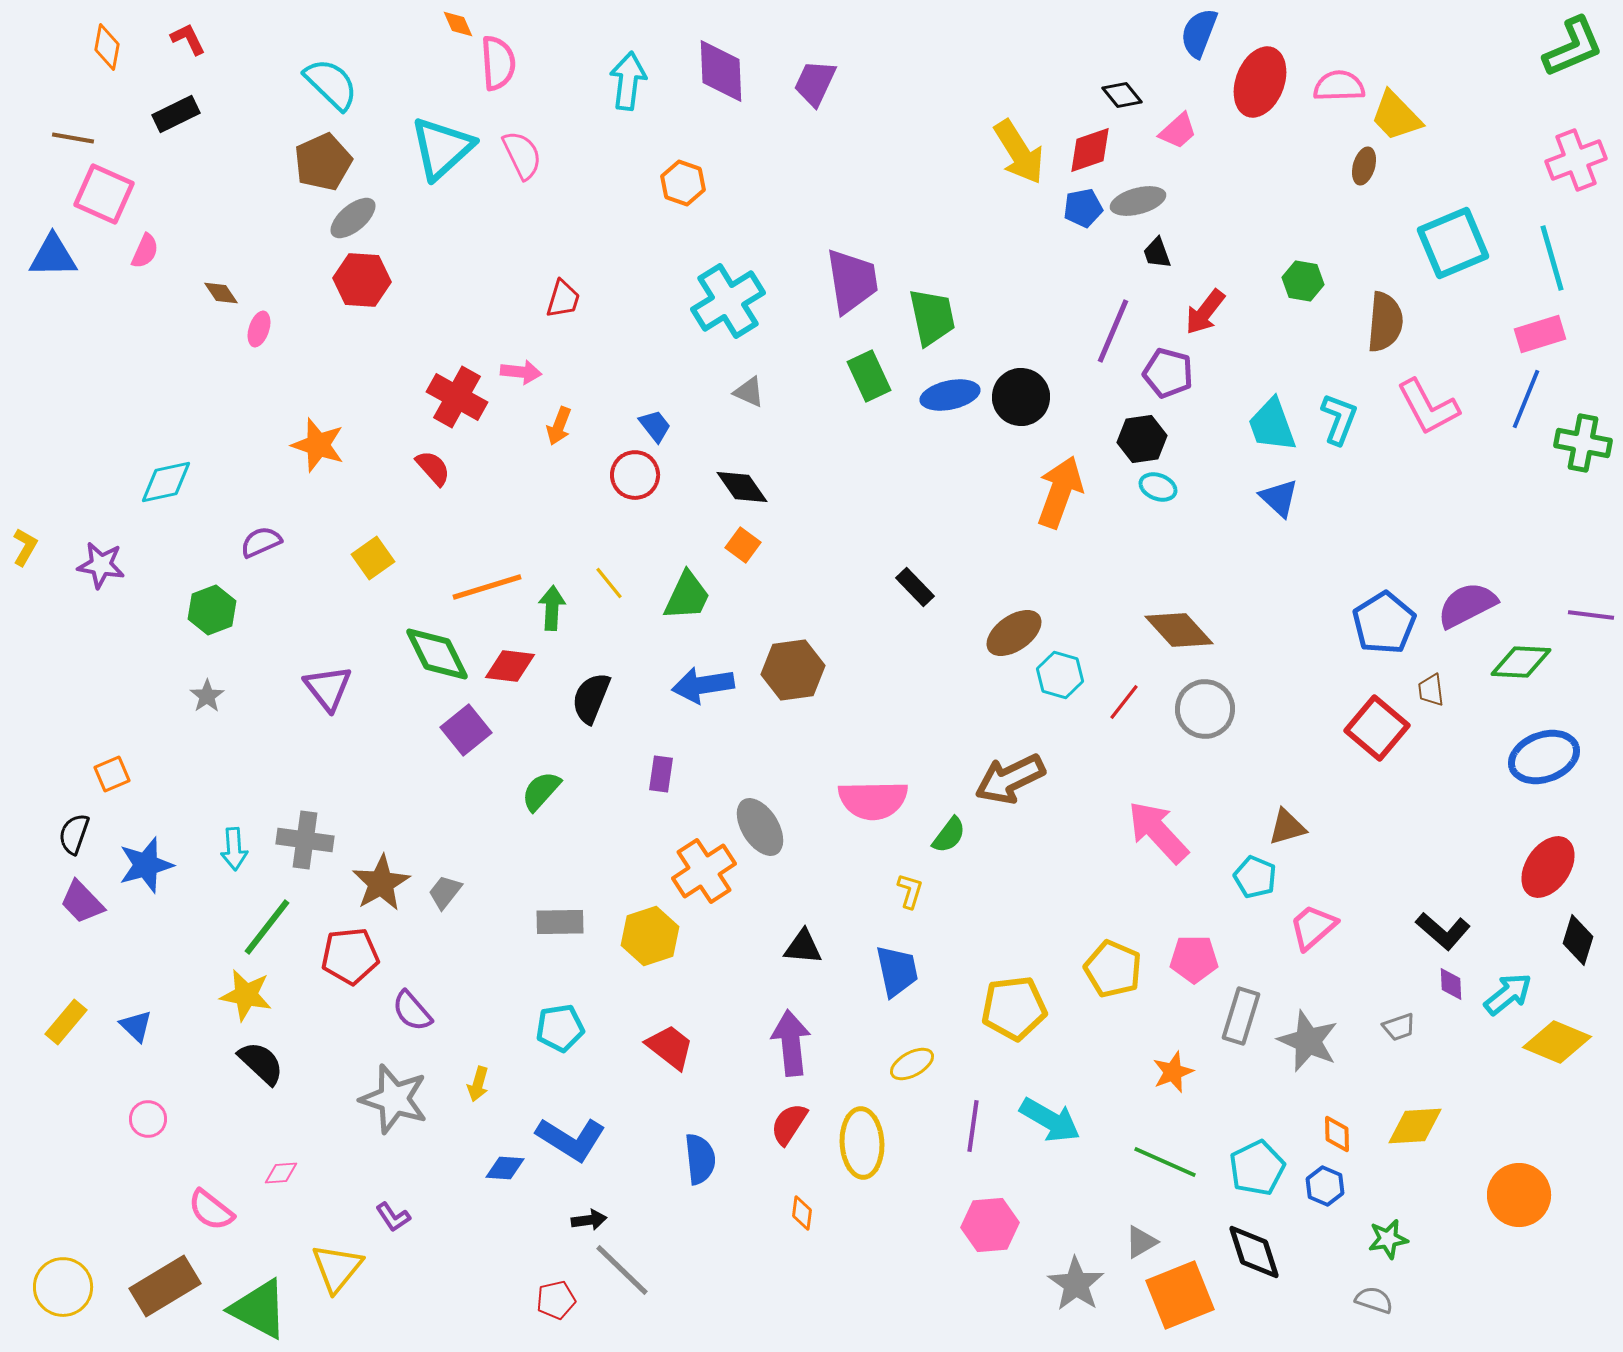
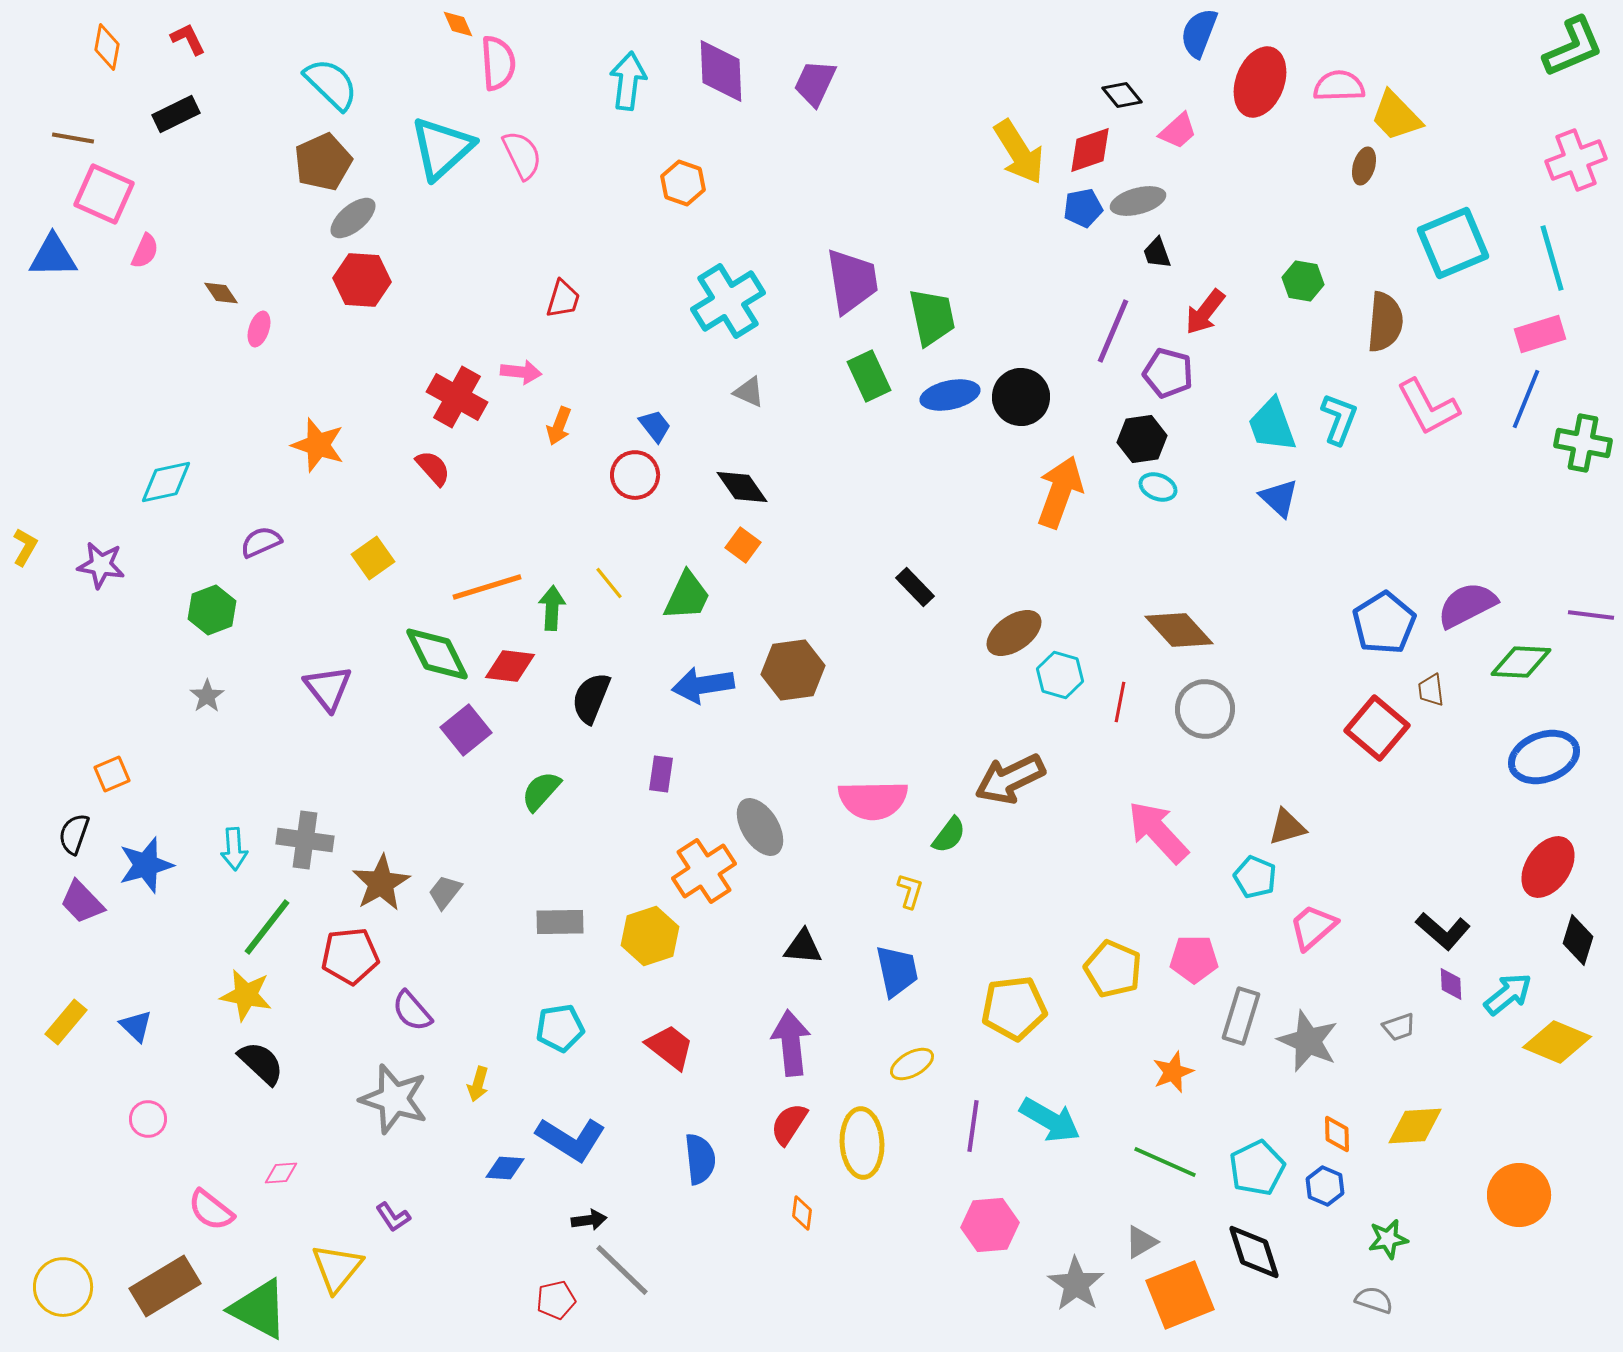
red line at (1124, 702): moved 4 px left; rotated 27 degrees counterclockwise
